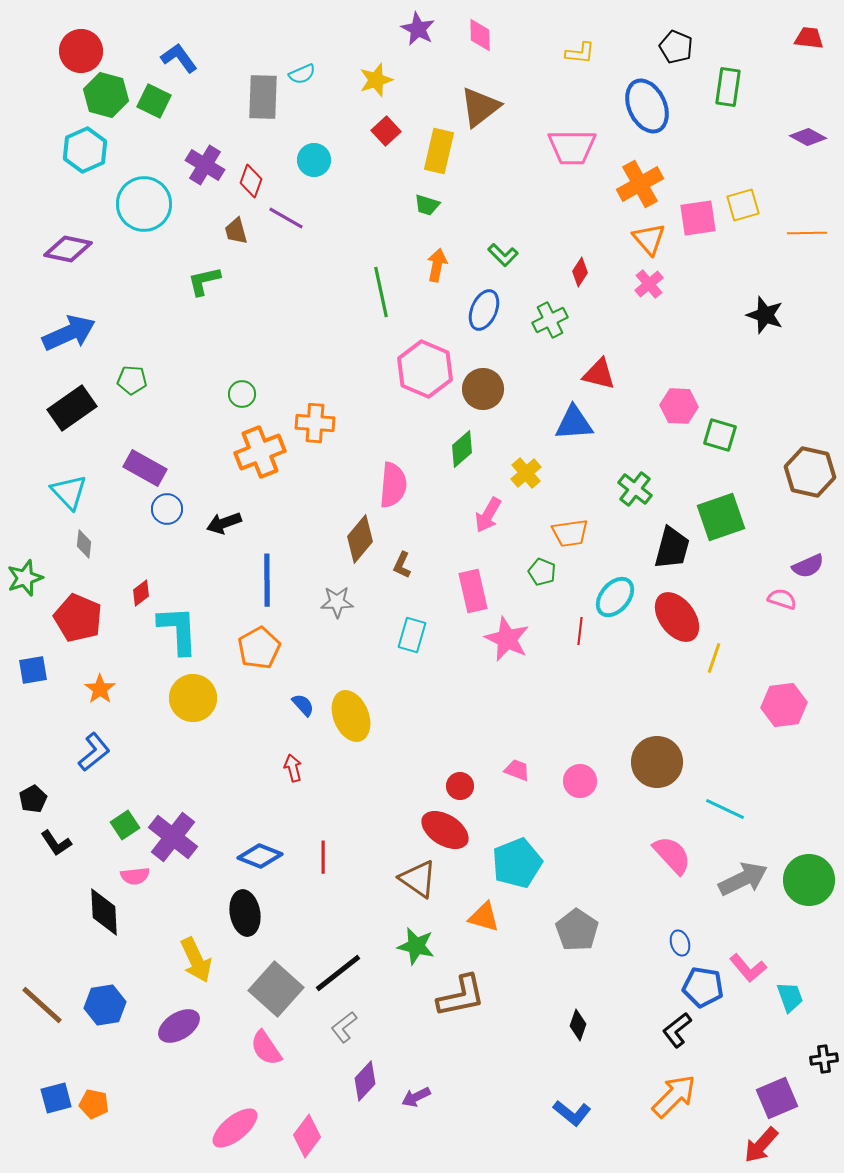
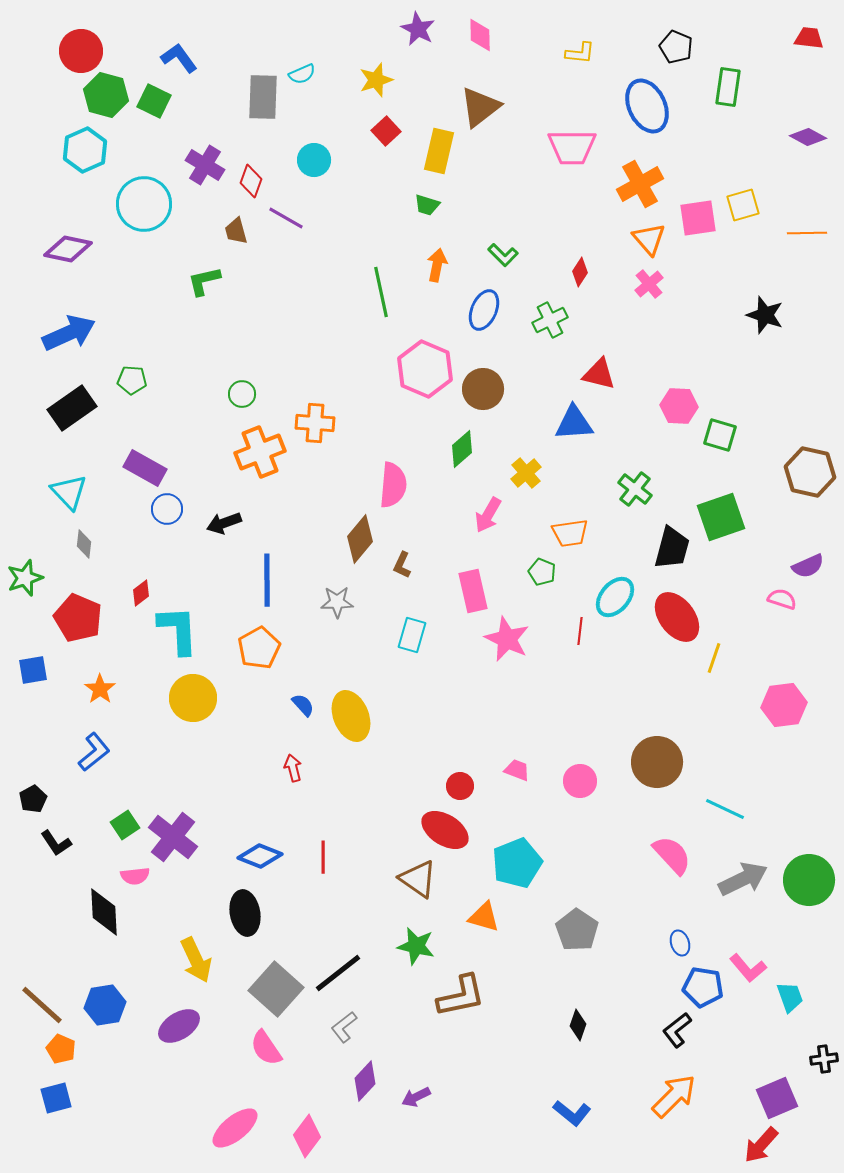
orange pentagon at (94, 1104): moved 33 px left, 55 px up; rotated 12 degrees clockwise
